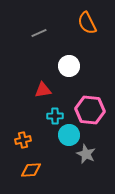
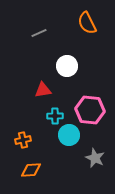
white circle: moved 2 px left
gray star: moved 9 px right, 4 px down
